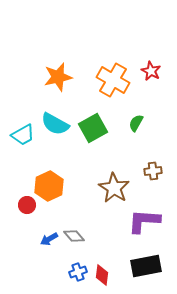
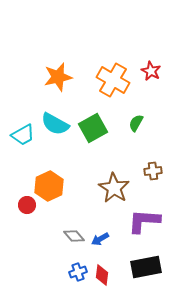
blue arrow: moved 51 px right
black rectangle: moved 1 px down
